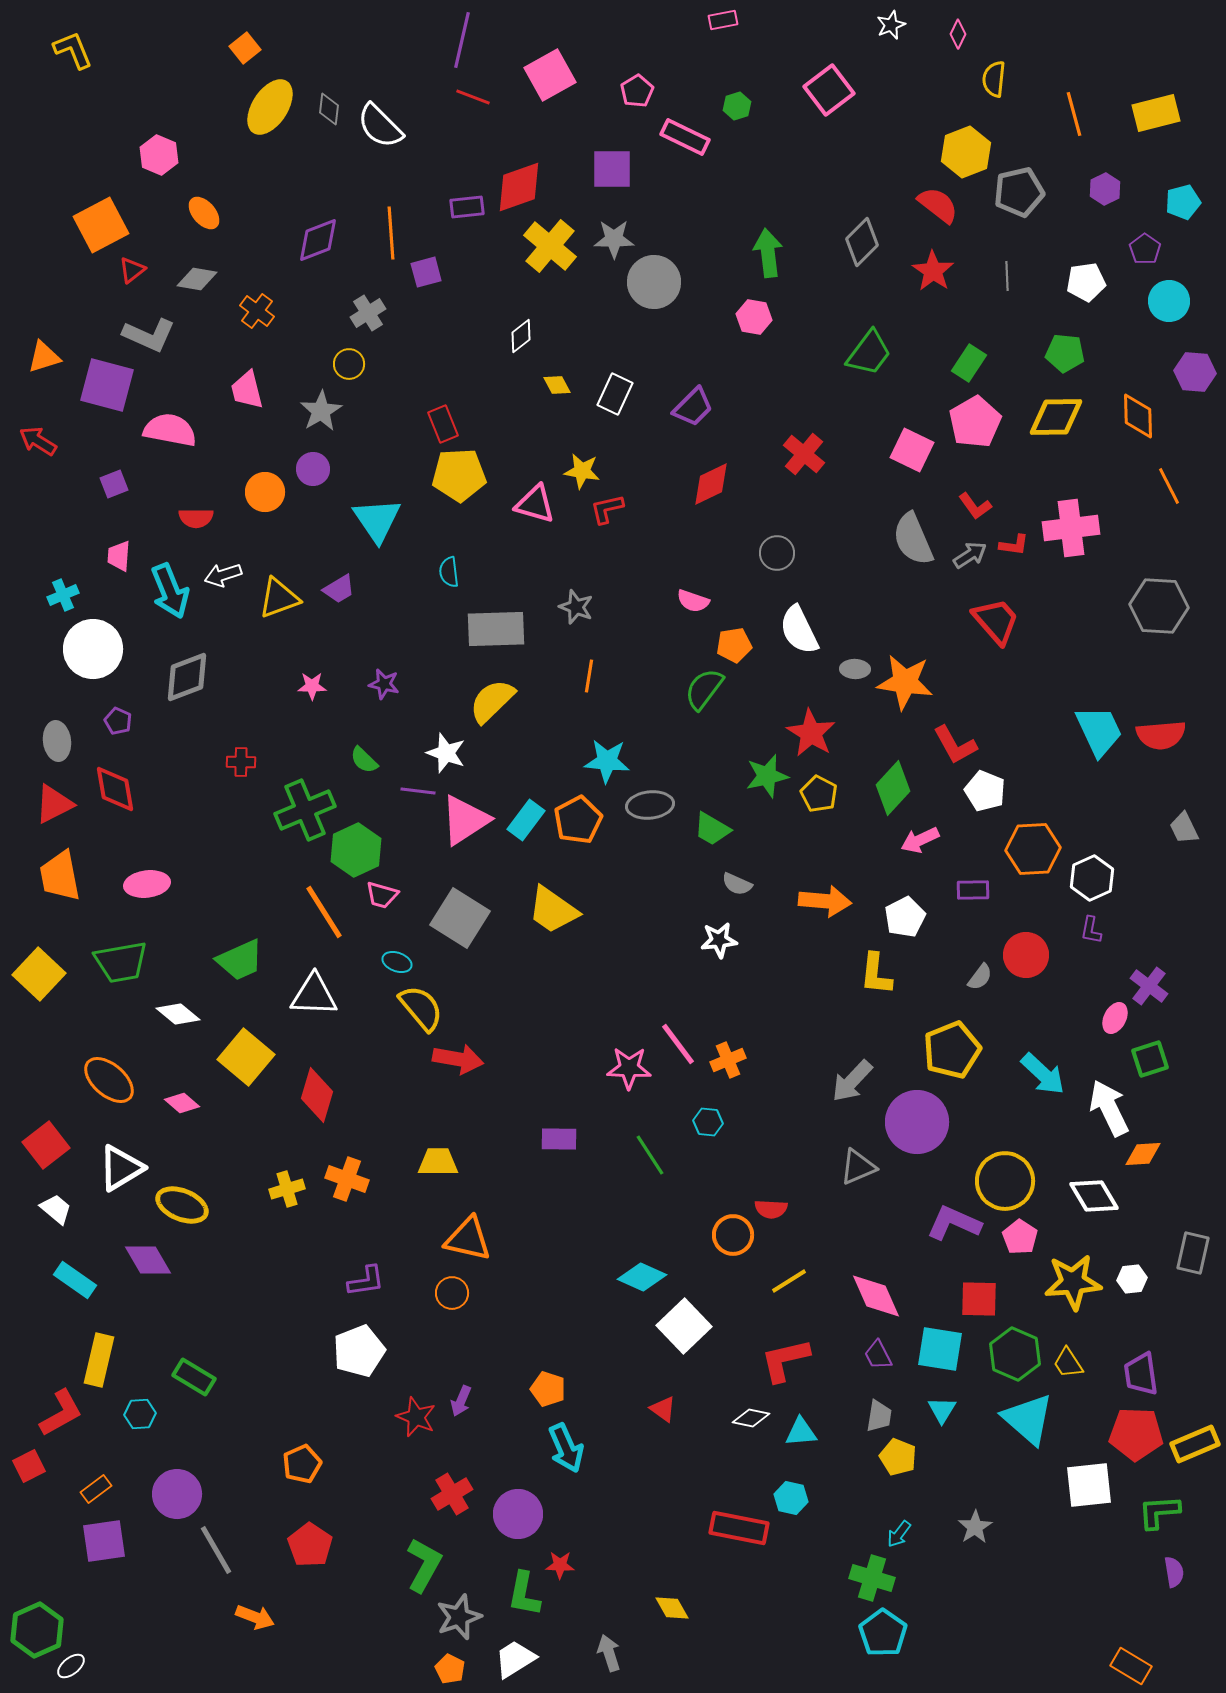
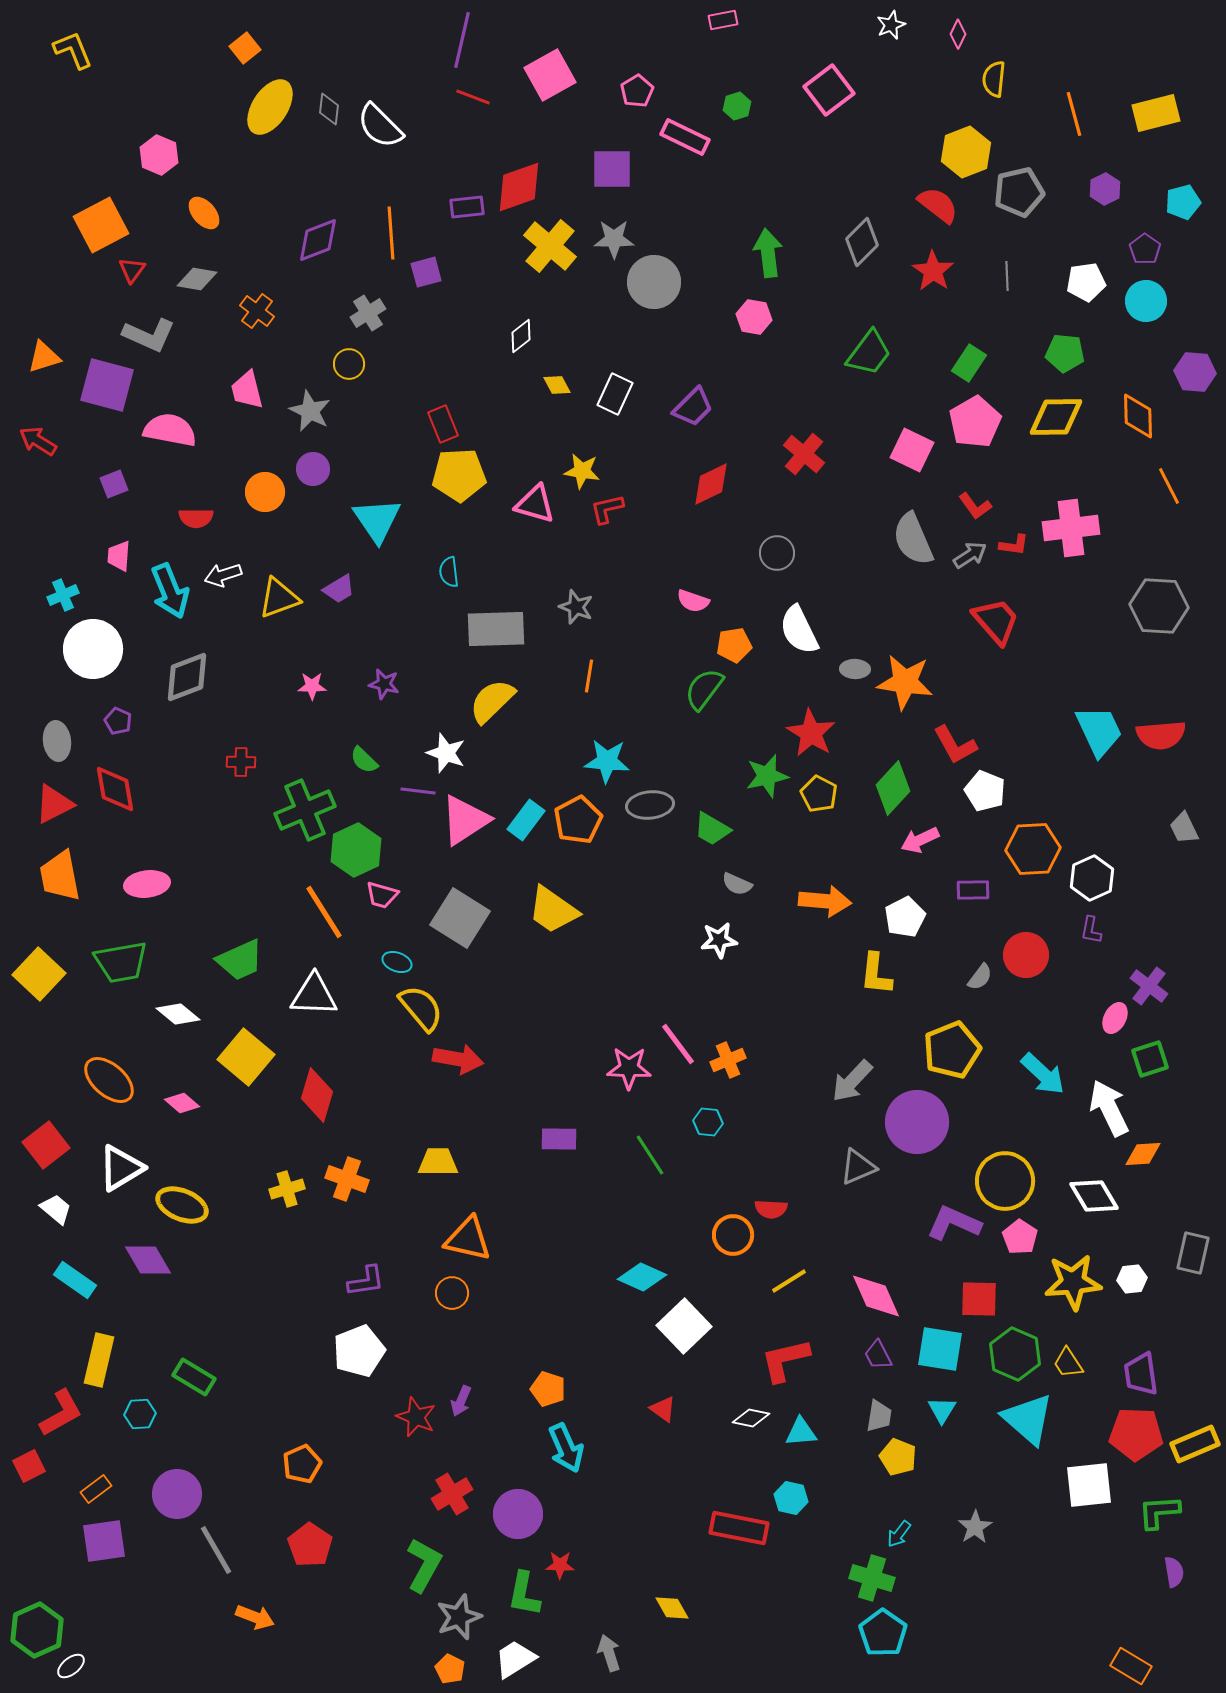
red triangle at (132, 270): rotated 16 degrees counterclockwise
cyan circle at (1169, 301): moved 23 px left
gray star at (321, 411): moved 11 px left; rotated 15 degrees counterclockwise
